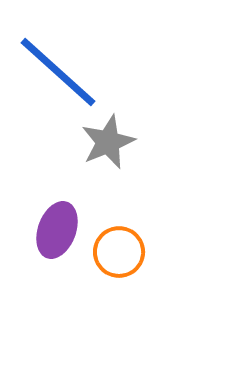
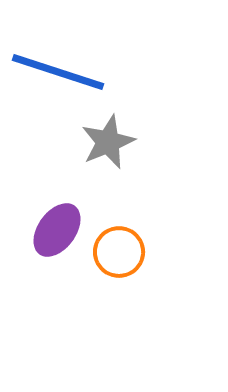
blue line: rotated 24 degrees counterclockwise
purple ellipse: rotated 16 degrees clockwise
